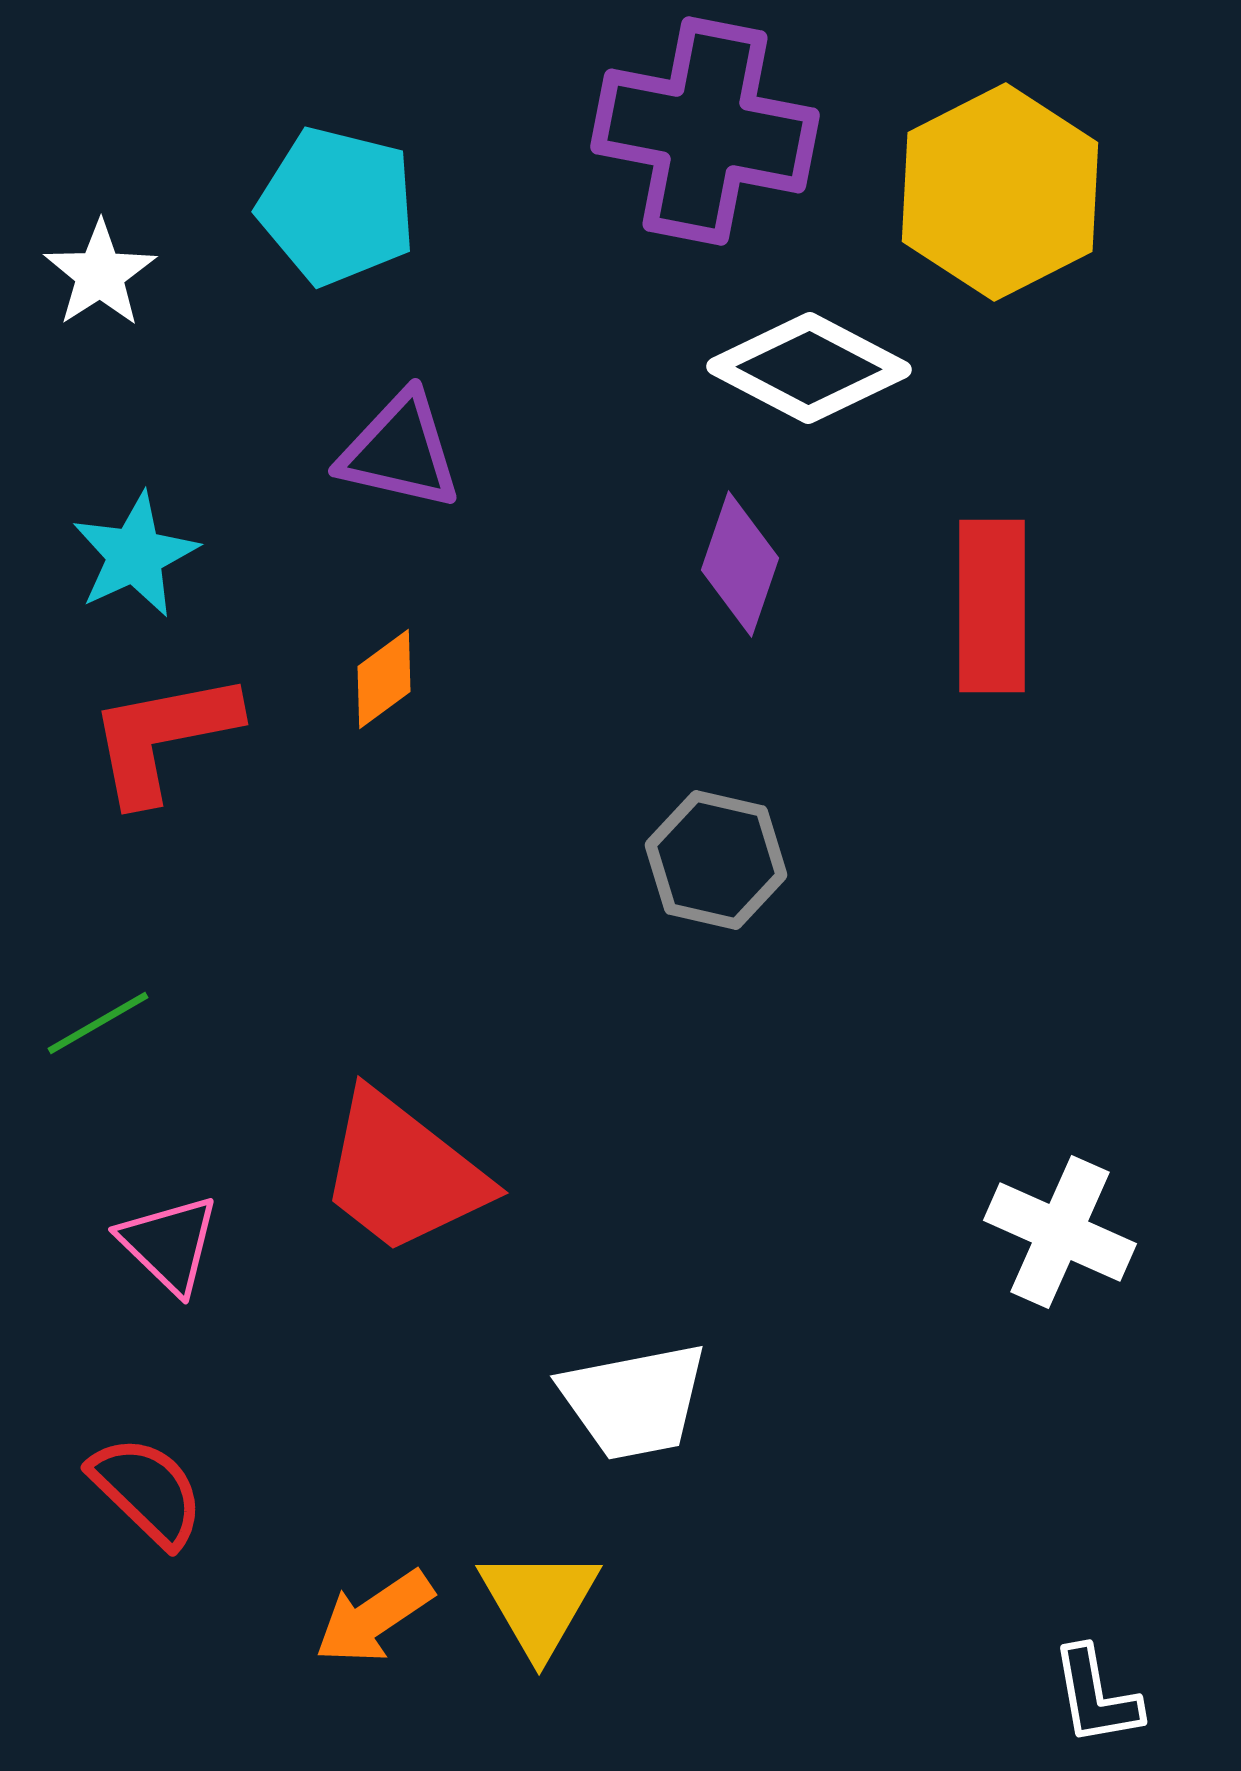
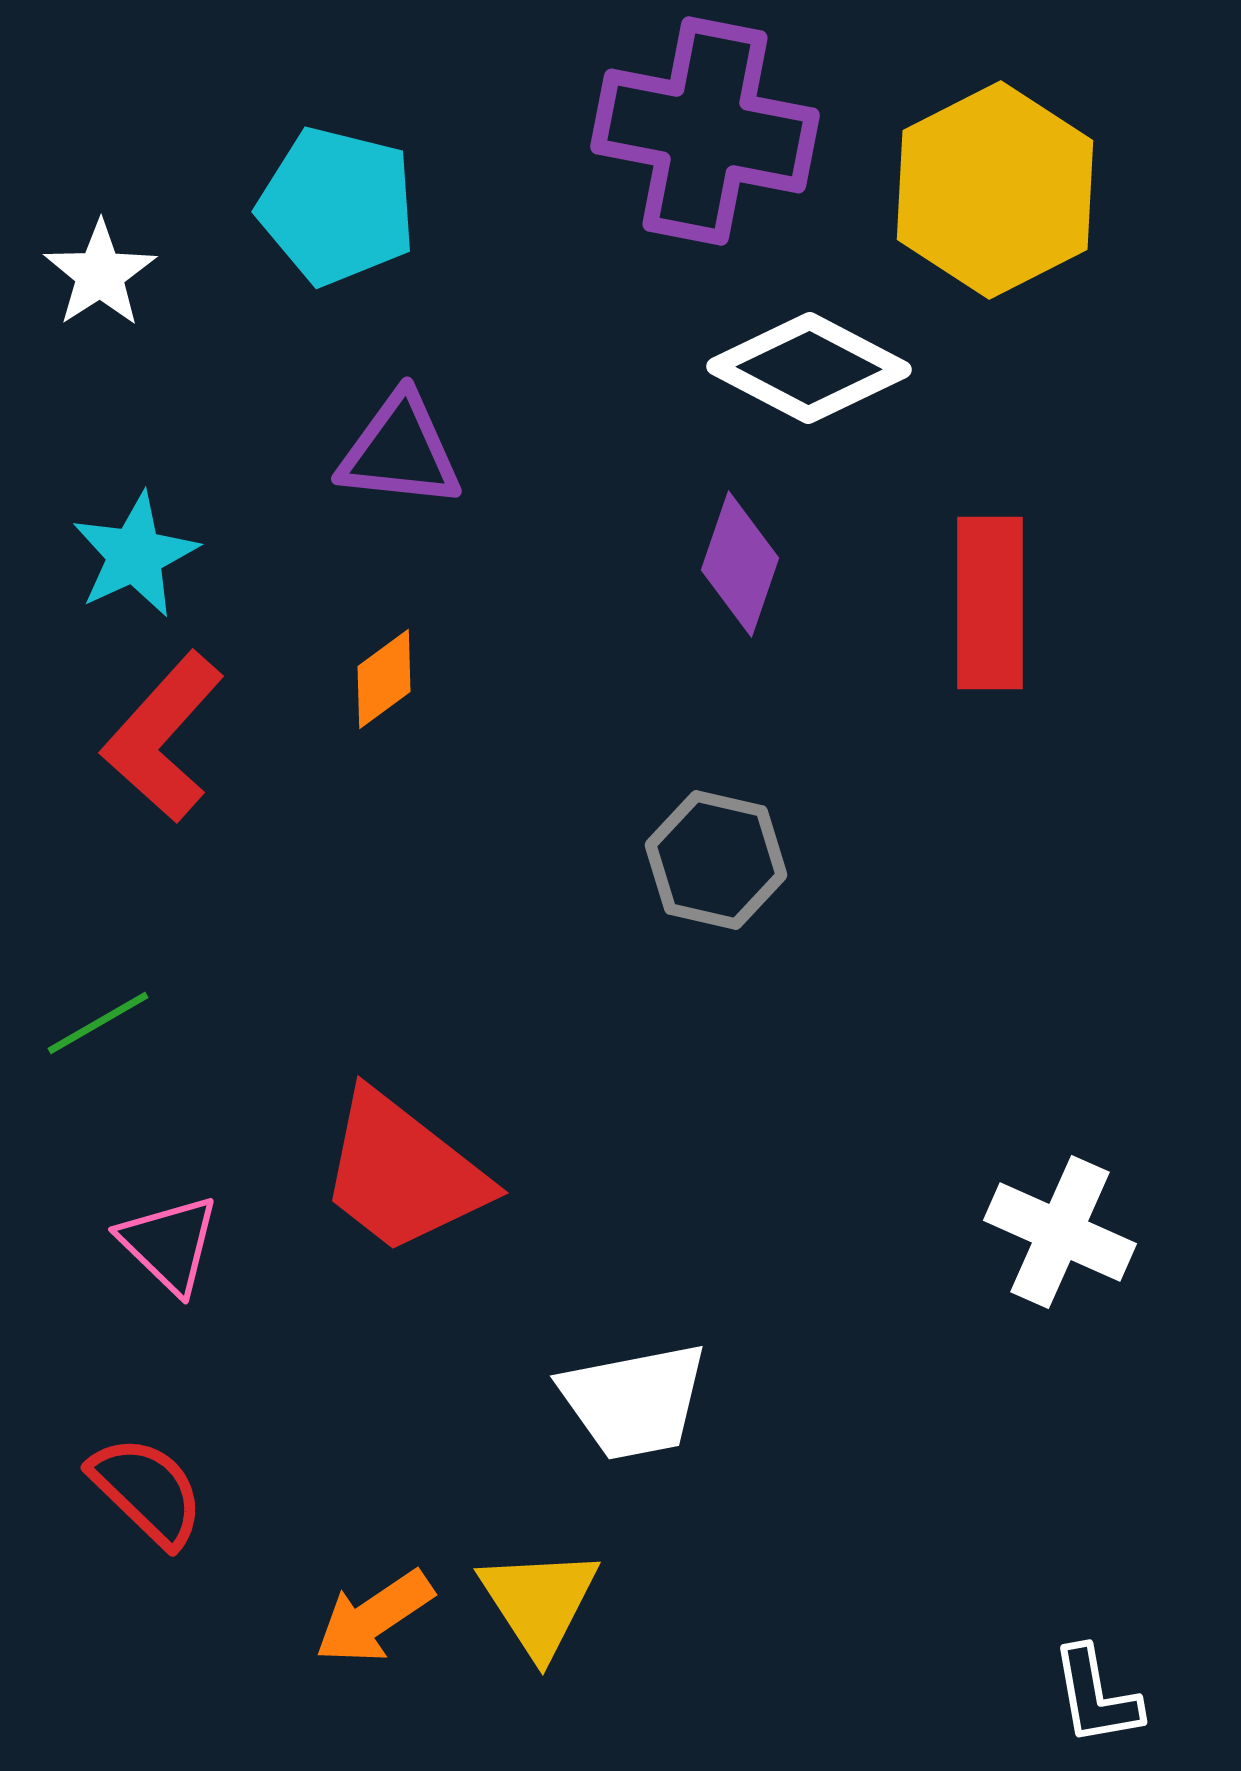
yellow hexagon: moved 5 px left, 2 px up
purple triangle: rotated 7 degrees counterclockwise
red rectangle: moved 2 px left, 3 px up
red L-shape: rotated 37 degrees counterclockwise
yellow triangle: rotated 3 degrees counterclockwise
